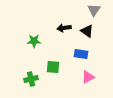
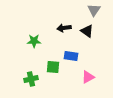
blue rectangle: moved 10 px left, 2 px down
